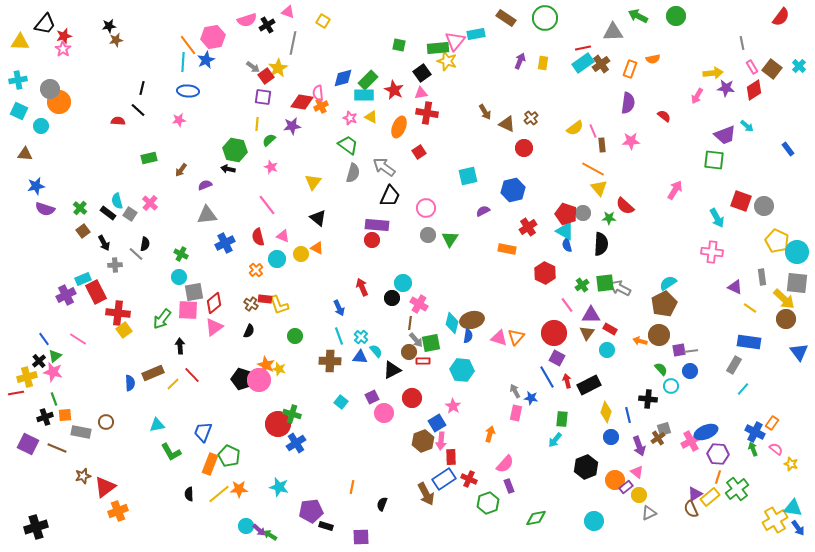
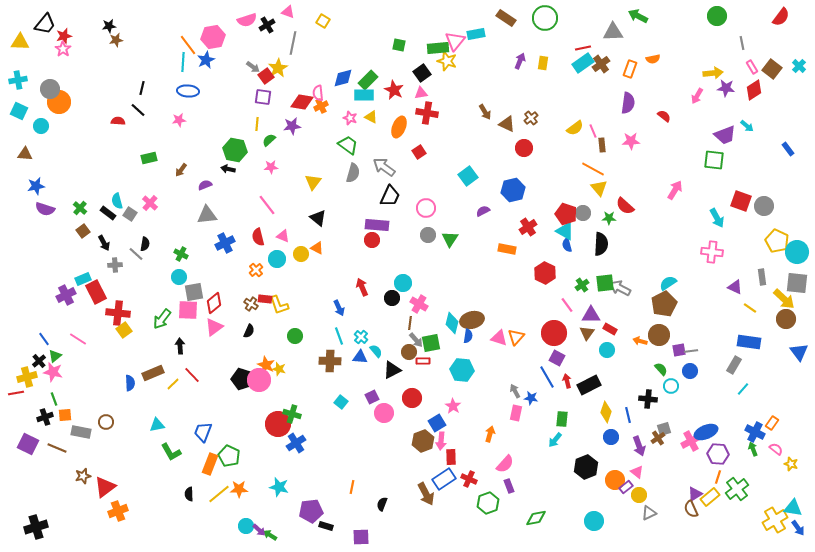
green circle at (676, 16): moved 41 px right
pink star at (271, 167): rotated 24 degrees counterclockwise
cyan square at (468, 176): rotated 24 degrees counterclockwise
